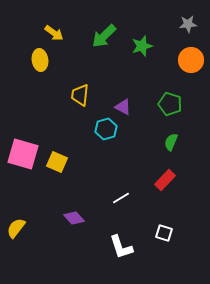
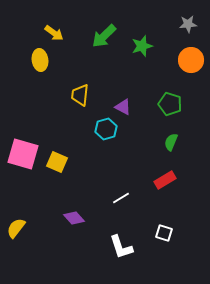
red rectangle: rotated 15 degrees clockwise
